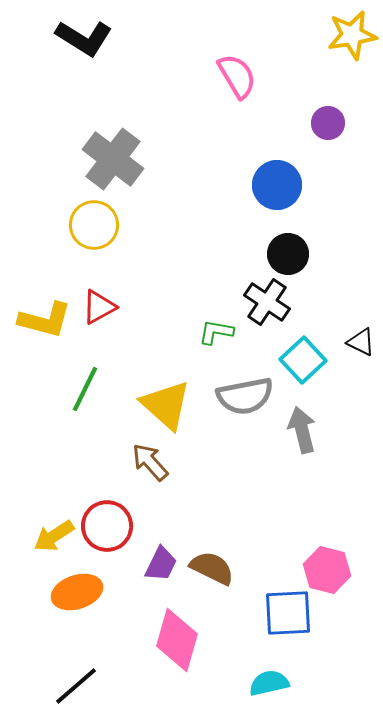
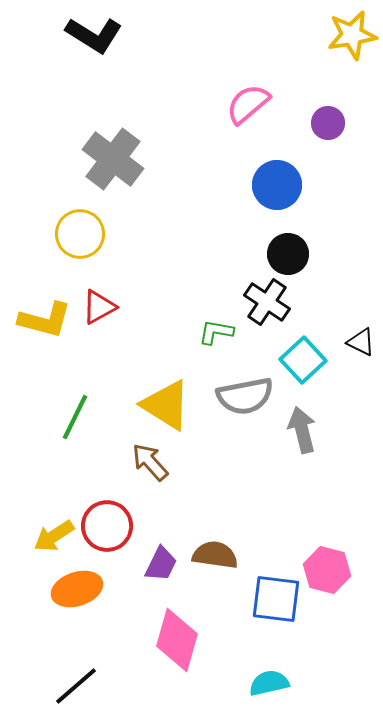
black L-shape: moved 10 px right, 3 px up
pink semicircle: moved 11 px right, 28 px down; rotated 99 degrees counterclockwise
yellow circle: moved 14 px left, 9 px down
green line: moved 10 px left, 28 px down
yellow triangle: rotated 10 degrees counterclockwise
brown semicircle: moved 3 px right, 13 px up; rotated 18 degrees counterclockwise
orange ellipse: moved 3 px up
blue square: moved 12 px left, 14 px up; rotated 10 degrees clockwise
